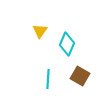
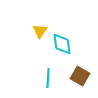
cyan diamond: moved 5 px left; rotated 30 degrees counterclockwise
cyan line: moved 1 px up
